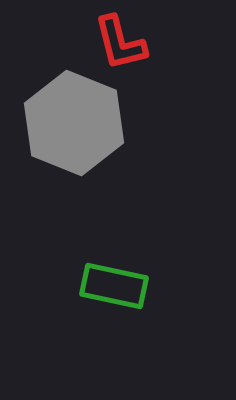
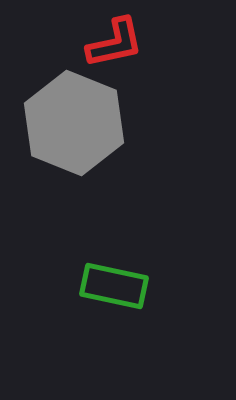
red L-shape: moved 5 px left; rotated 88 degrees counterclockwise
